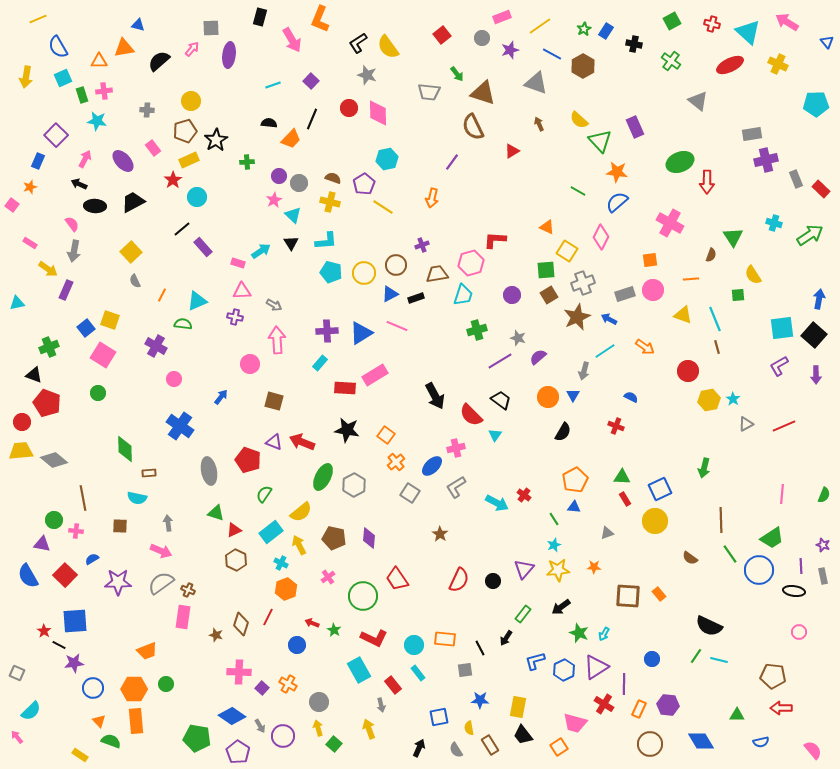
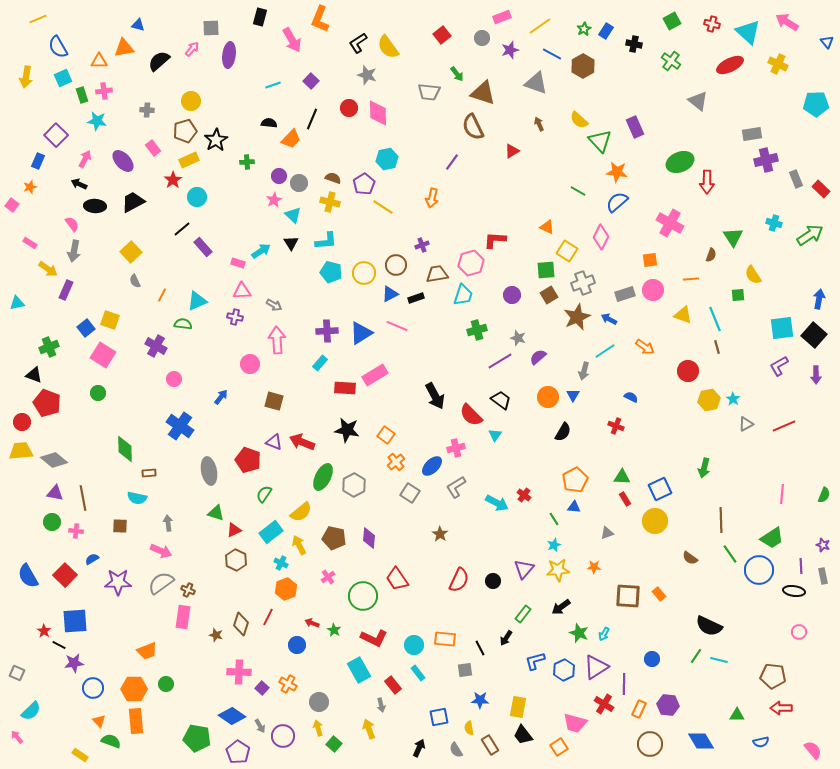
green circle at (54, 520): moved 2 px left, 2 px down
purple triangle at (42, 544): moved 13 px right, 51 px up
